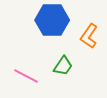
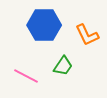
blue hexagon: moved 8 px left, 5 px down
orange L-shape: moved 2 px left, 1 px up; rotated 60 degrees counterclockwise
